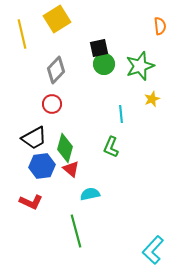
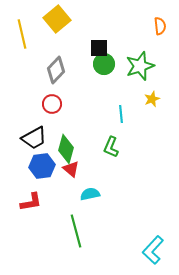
yellow square: rotated 8 degrees counterclockwise
black square: rotated 12 degrees clockwise
green diamond: moved 1 px right, 1 px down
red L-shape: rotated 35 degrees counterclockwise
